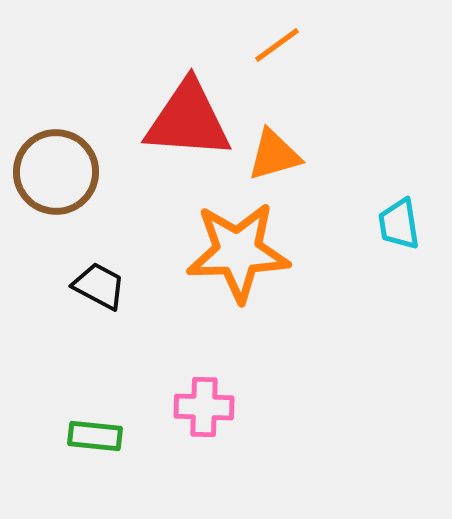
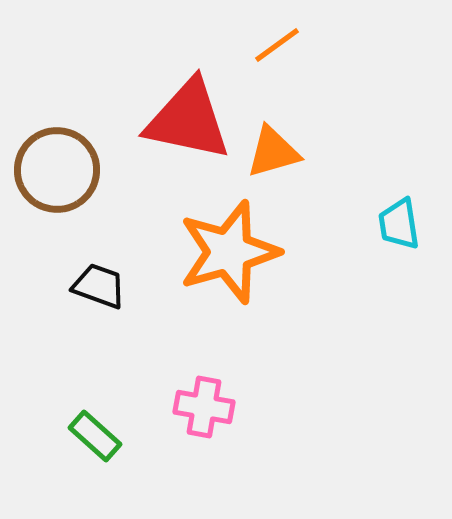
red triangle: rotated 8 degrees clockwise
orange triangle: moved 1 px left, 3 px up
brown circle: moved 1 px right, 2 px up
orange star: moved 9 px left; rotated 14 degrees counterclockwise
black trapezoid: rotated 8 degrees counterclockwise
pink cross: rotated 8 degrees clockwise
green rectangle: rotated 36 degrees clockwise
